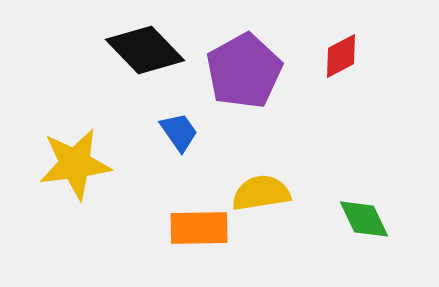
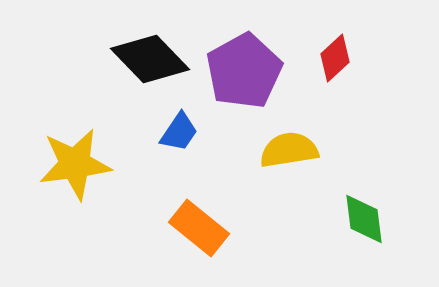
black diamond: moved 5 px right, 9 px down
red diamond: moved 6 px left, 2 px down; rotated 15 degrees counterclockwise
blue trapezoid: rotated 69 degrees clockwise
yellow semicircle: moved 28 px right, 43 px up
green diamond: rotated 18 degrees clockwise
orange rectangle: rotated 40 degrees clockwise
